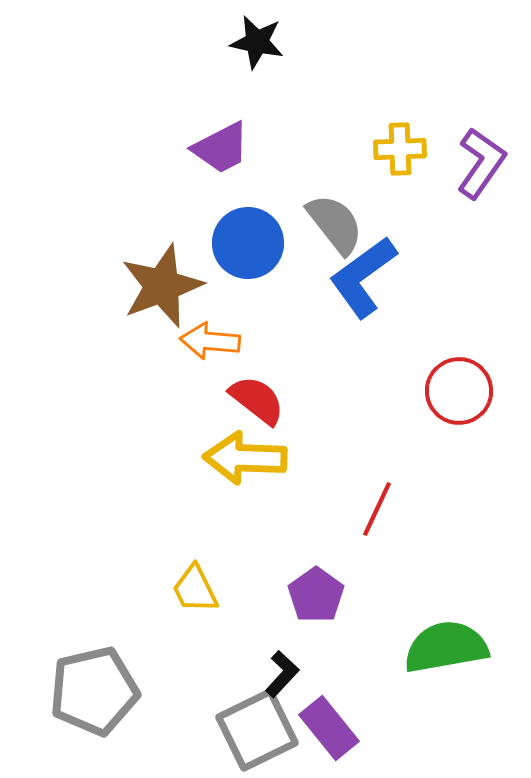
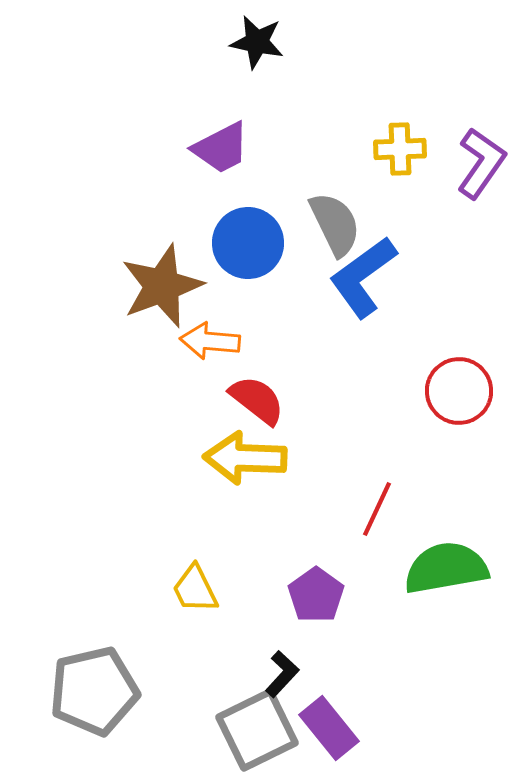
gray semicircle: rotated 12 degrees clockwise
green semicircle: moved 79 px up
